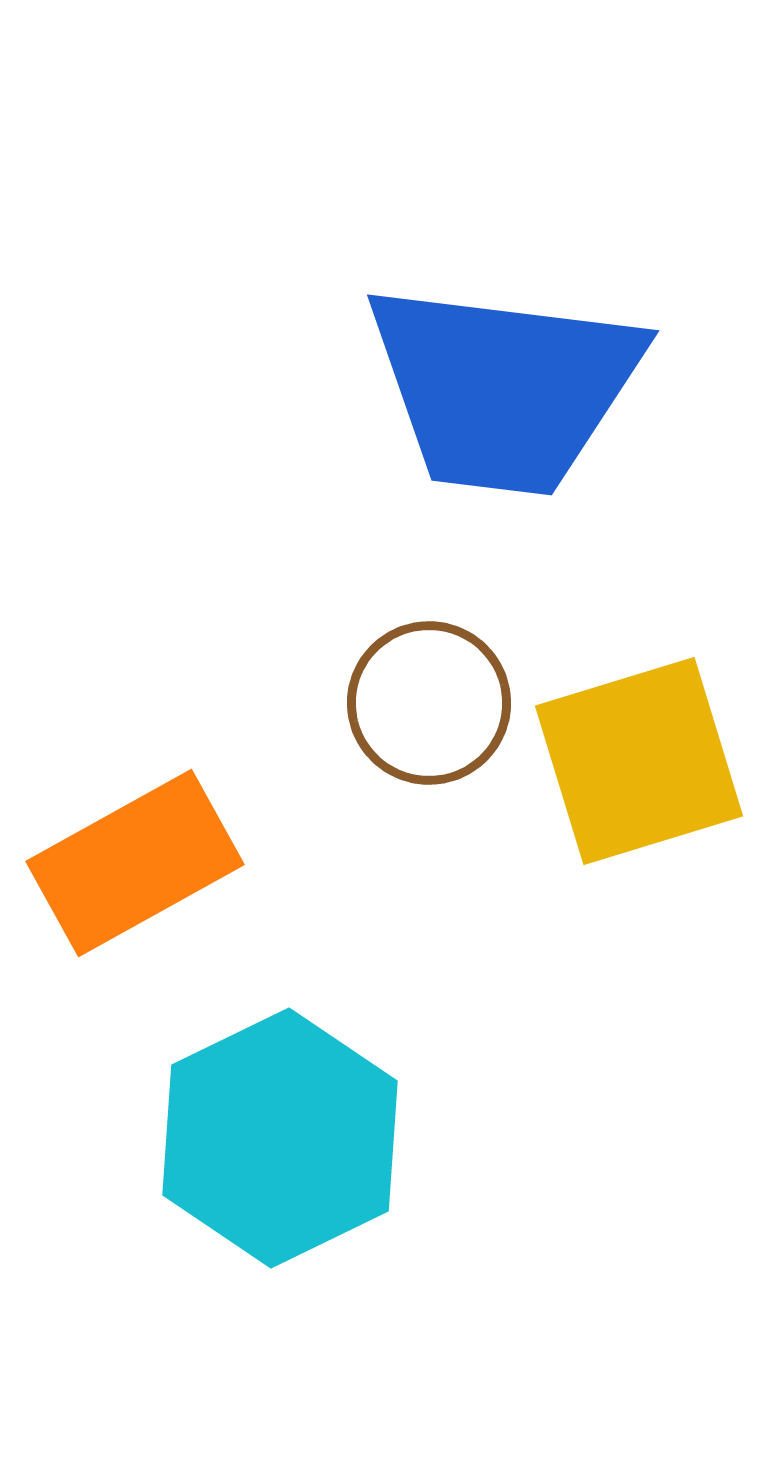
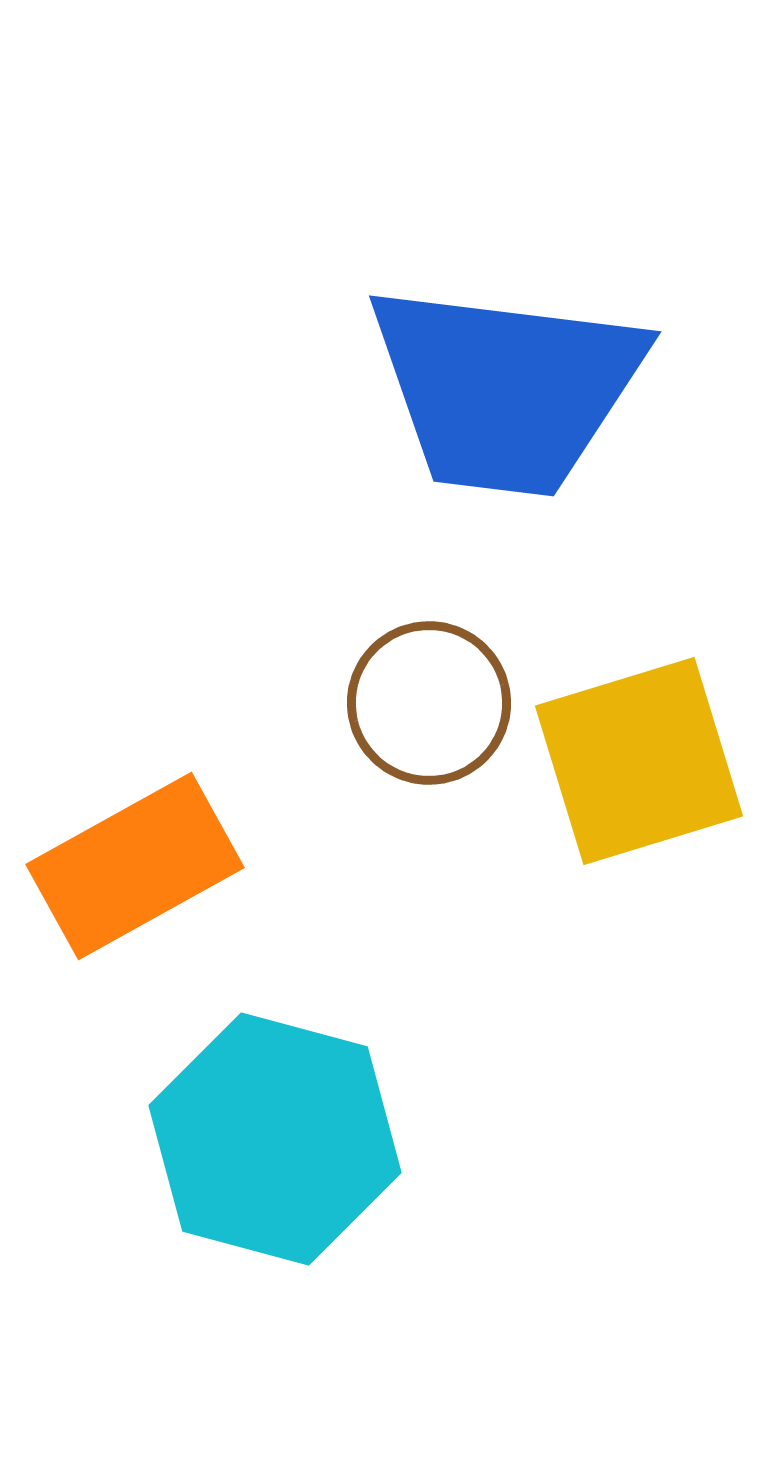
blue trapezoid: moved 2 px right, 1 px down
orange rectangle: moved 3 px down
cyan hexagon: moved 5 px left, 1 px down; rotated 19 degrees counterclockwise
